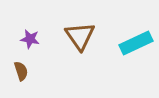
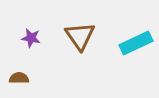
purple star: moved 1 px right, 1 px up
brown semicircle: moved 2 px left, 7 px down; rotated 72 degrees counterclockwise
